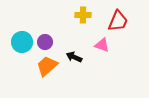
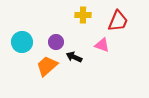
purple circle: moved 11 px right
